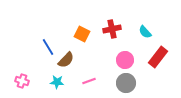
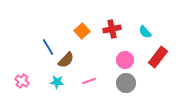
orange square: moved 3 px up; rotated 21 degrees clockwise
pink cross: rotated 16 degrees clockwise
